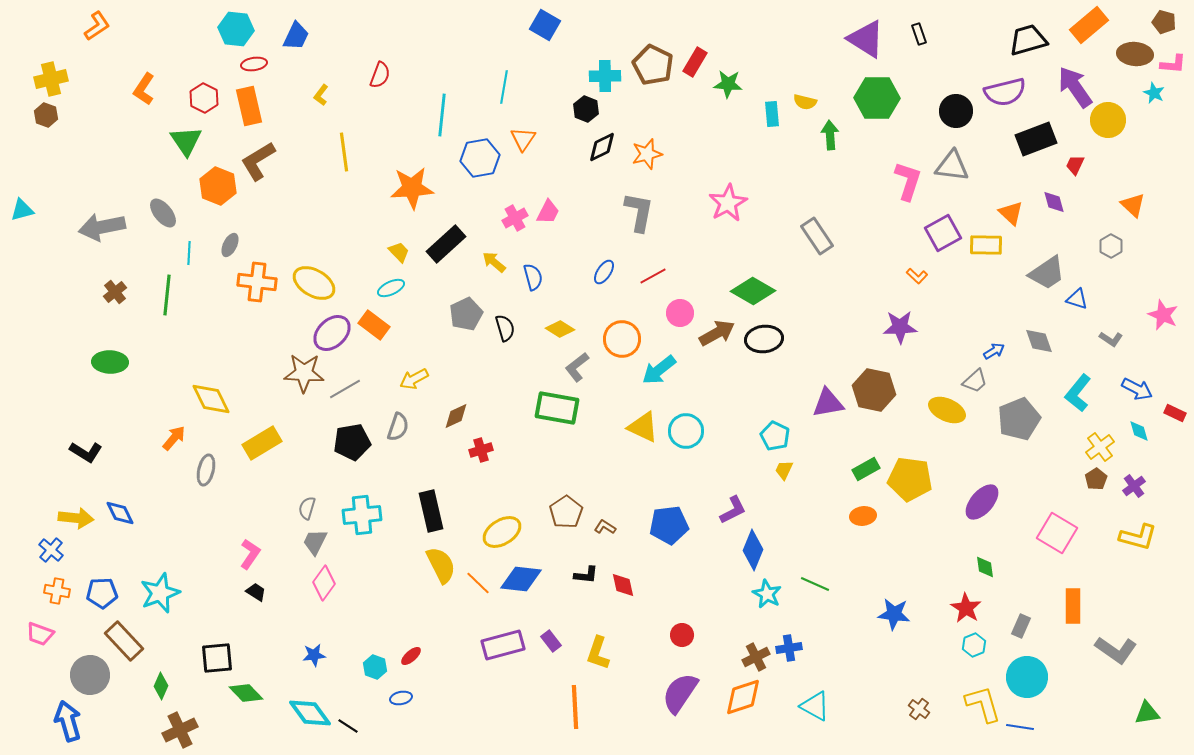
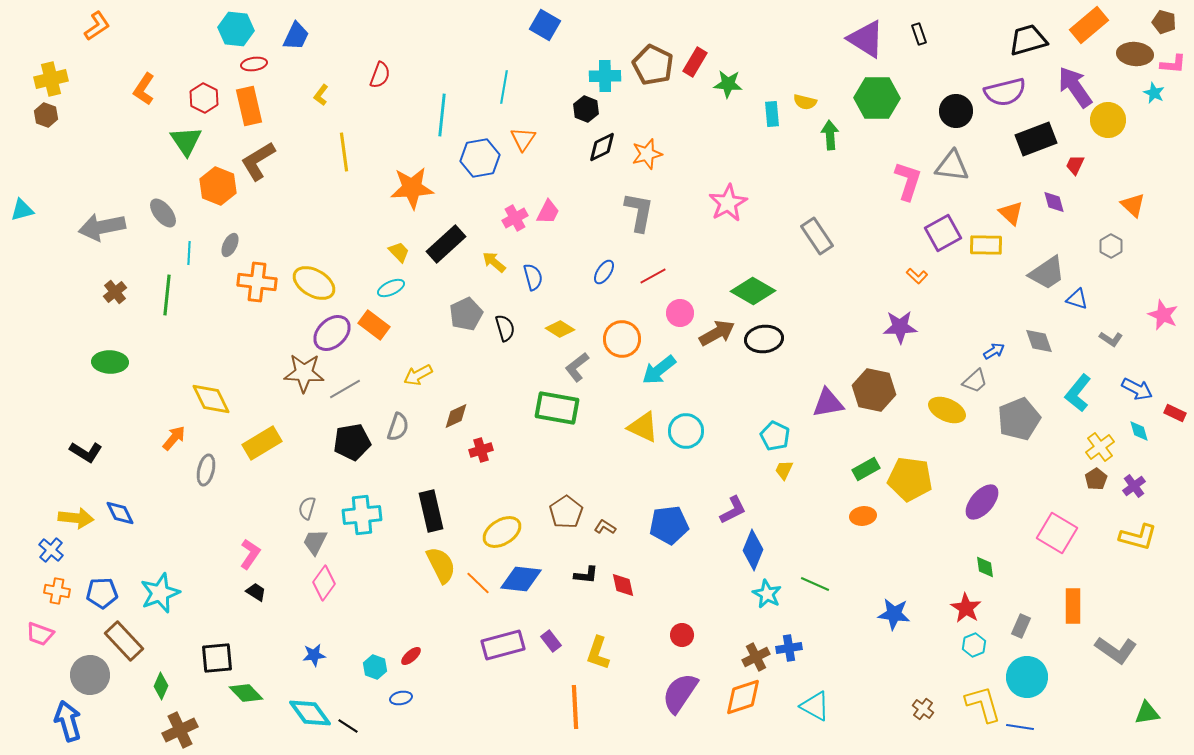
yellow arrow at (414, 379): moved 4 px right, 4 px up
brown cross at (919, 709): moved 4 px right
